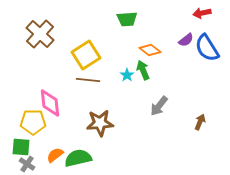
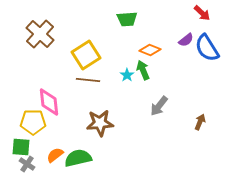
red arrow: rotated 126 degrees counterclockwise
orange diamond: rotated 15 degrees counterclockwise
pink diamond: moved 1 px left, 1 px up
